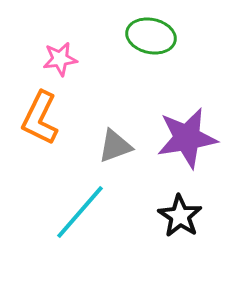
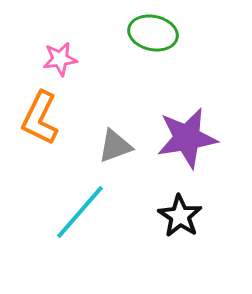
green ellipse: moved 2 px right, 3 px up
